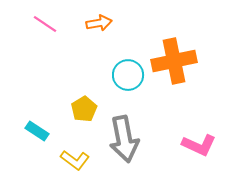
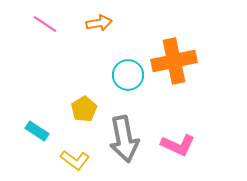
pink L-shape: moved 21 px left
